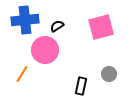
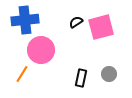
black semicircle: moved 19 px right, 4 px up
pink circle: moved 4 px left
black rectangle: moved 8 px up
